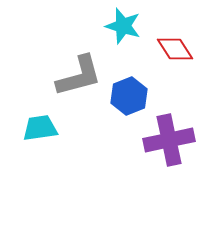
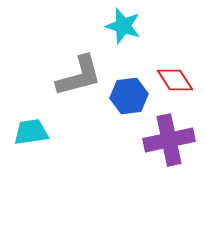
red diamond: moved 31 px down
blue hexagon: rotated 15 degrees clockwise
cyan trapezoid: moved 9 px left, 4 px down
